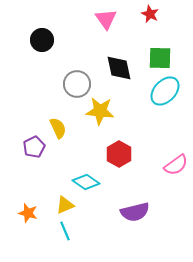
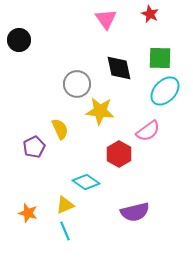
black circle: moved 23 px left
yellow semicircle: moved 2 px right, 1 px down
pink semicircle: moved 28 px left, 34 px up
